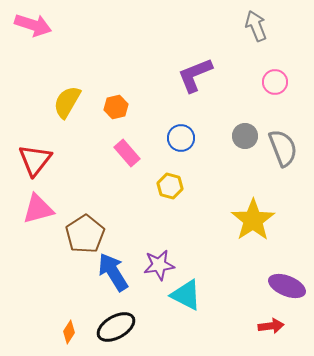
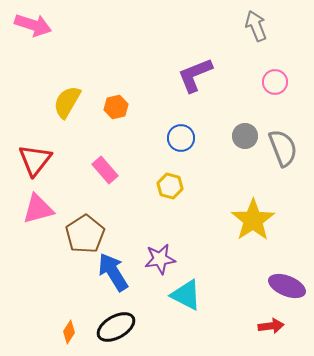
pink rectangle: moved 22 px left, 17 px down
purple star: moved 1 px right, 6 px up
